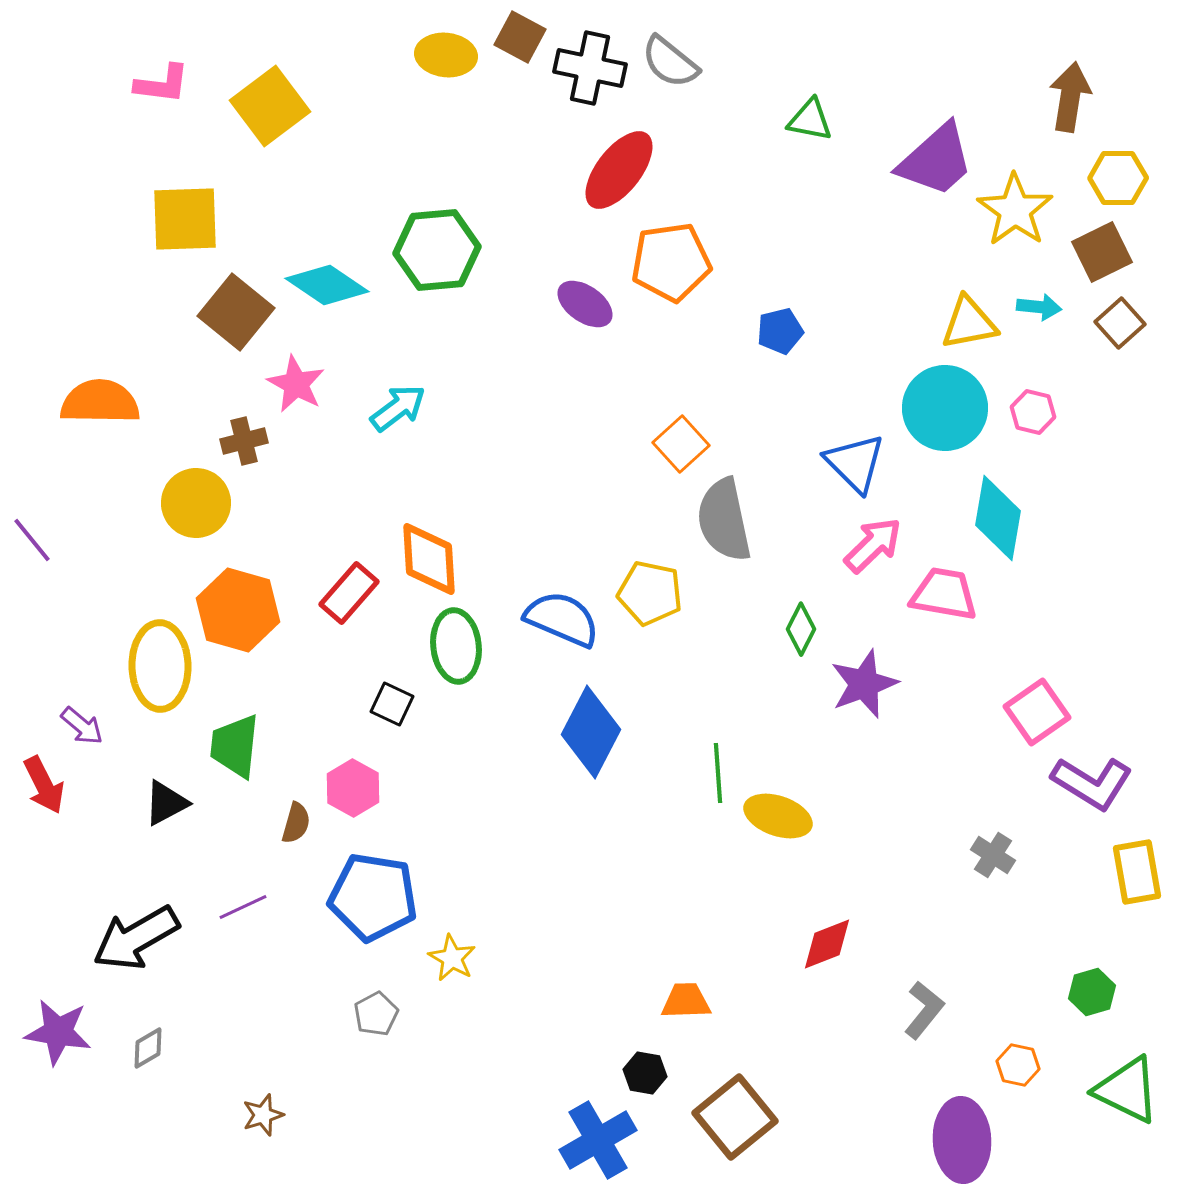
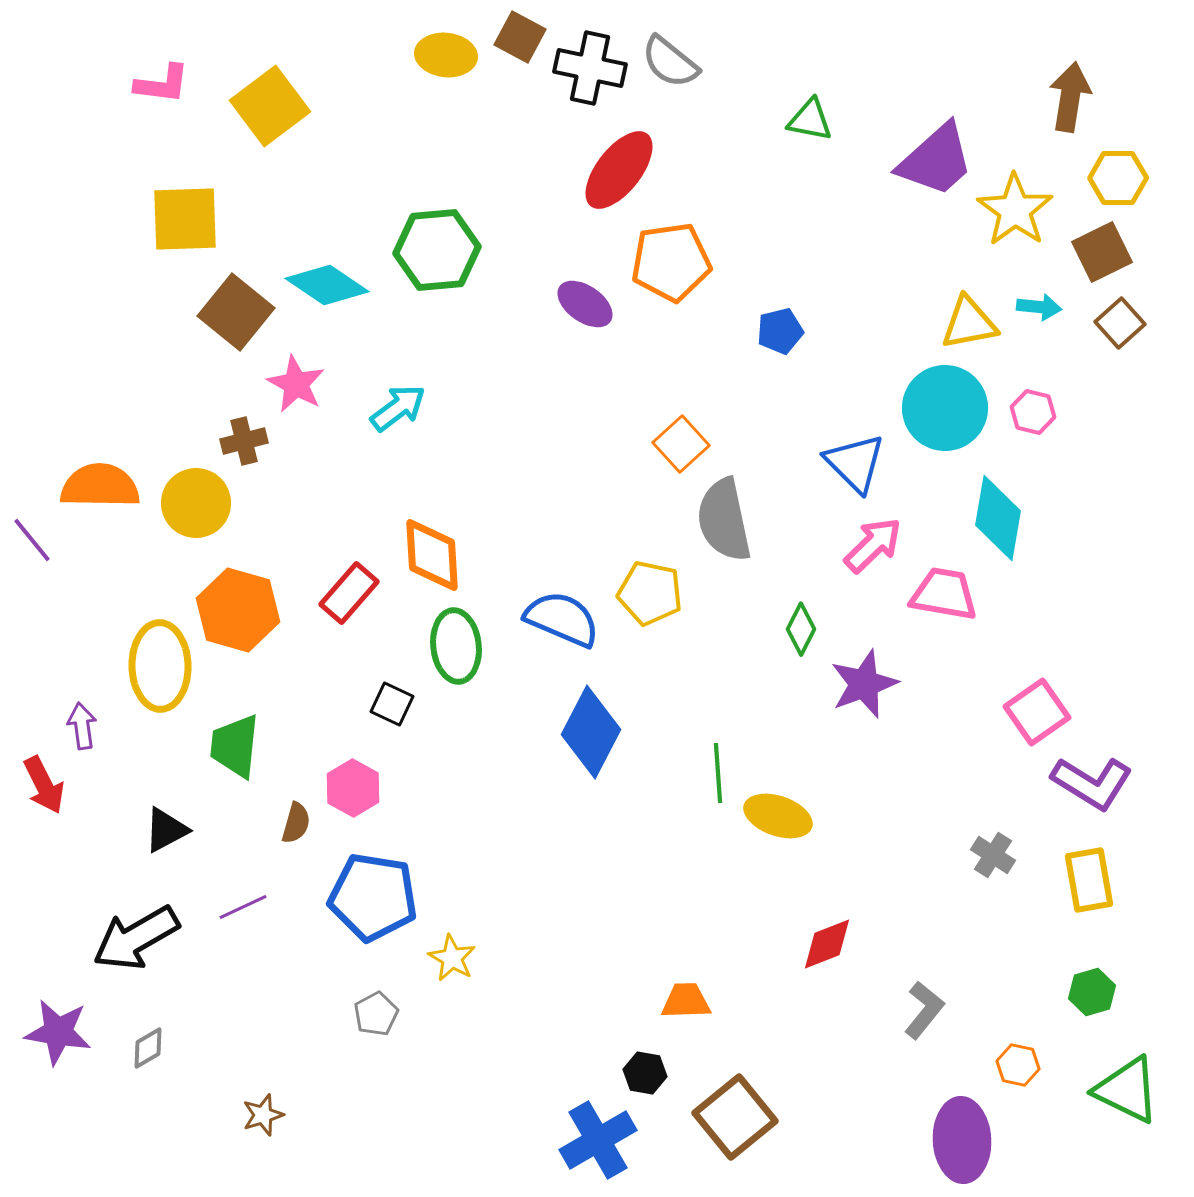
orange semicircle at (100, 402): moved 84 px down
orange diamond at (429, 559): moved 3 px right, 4 px up
purple arrow at (82, 726): rotated 138 degrees counterclockwise
black triangle at (166, 803): moved 27 px down
yellow rectangle at (1137, 872): moved 48 px left, 8 px down
